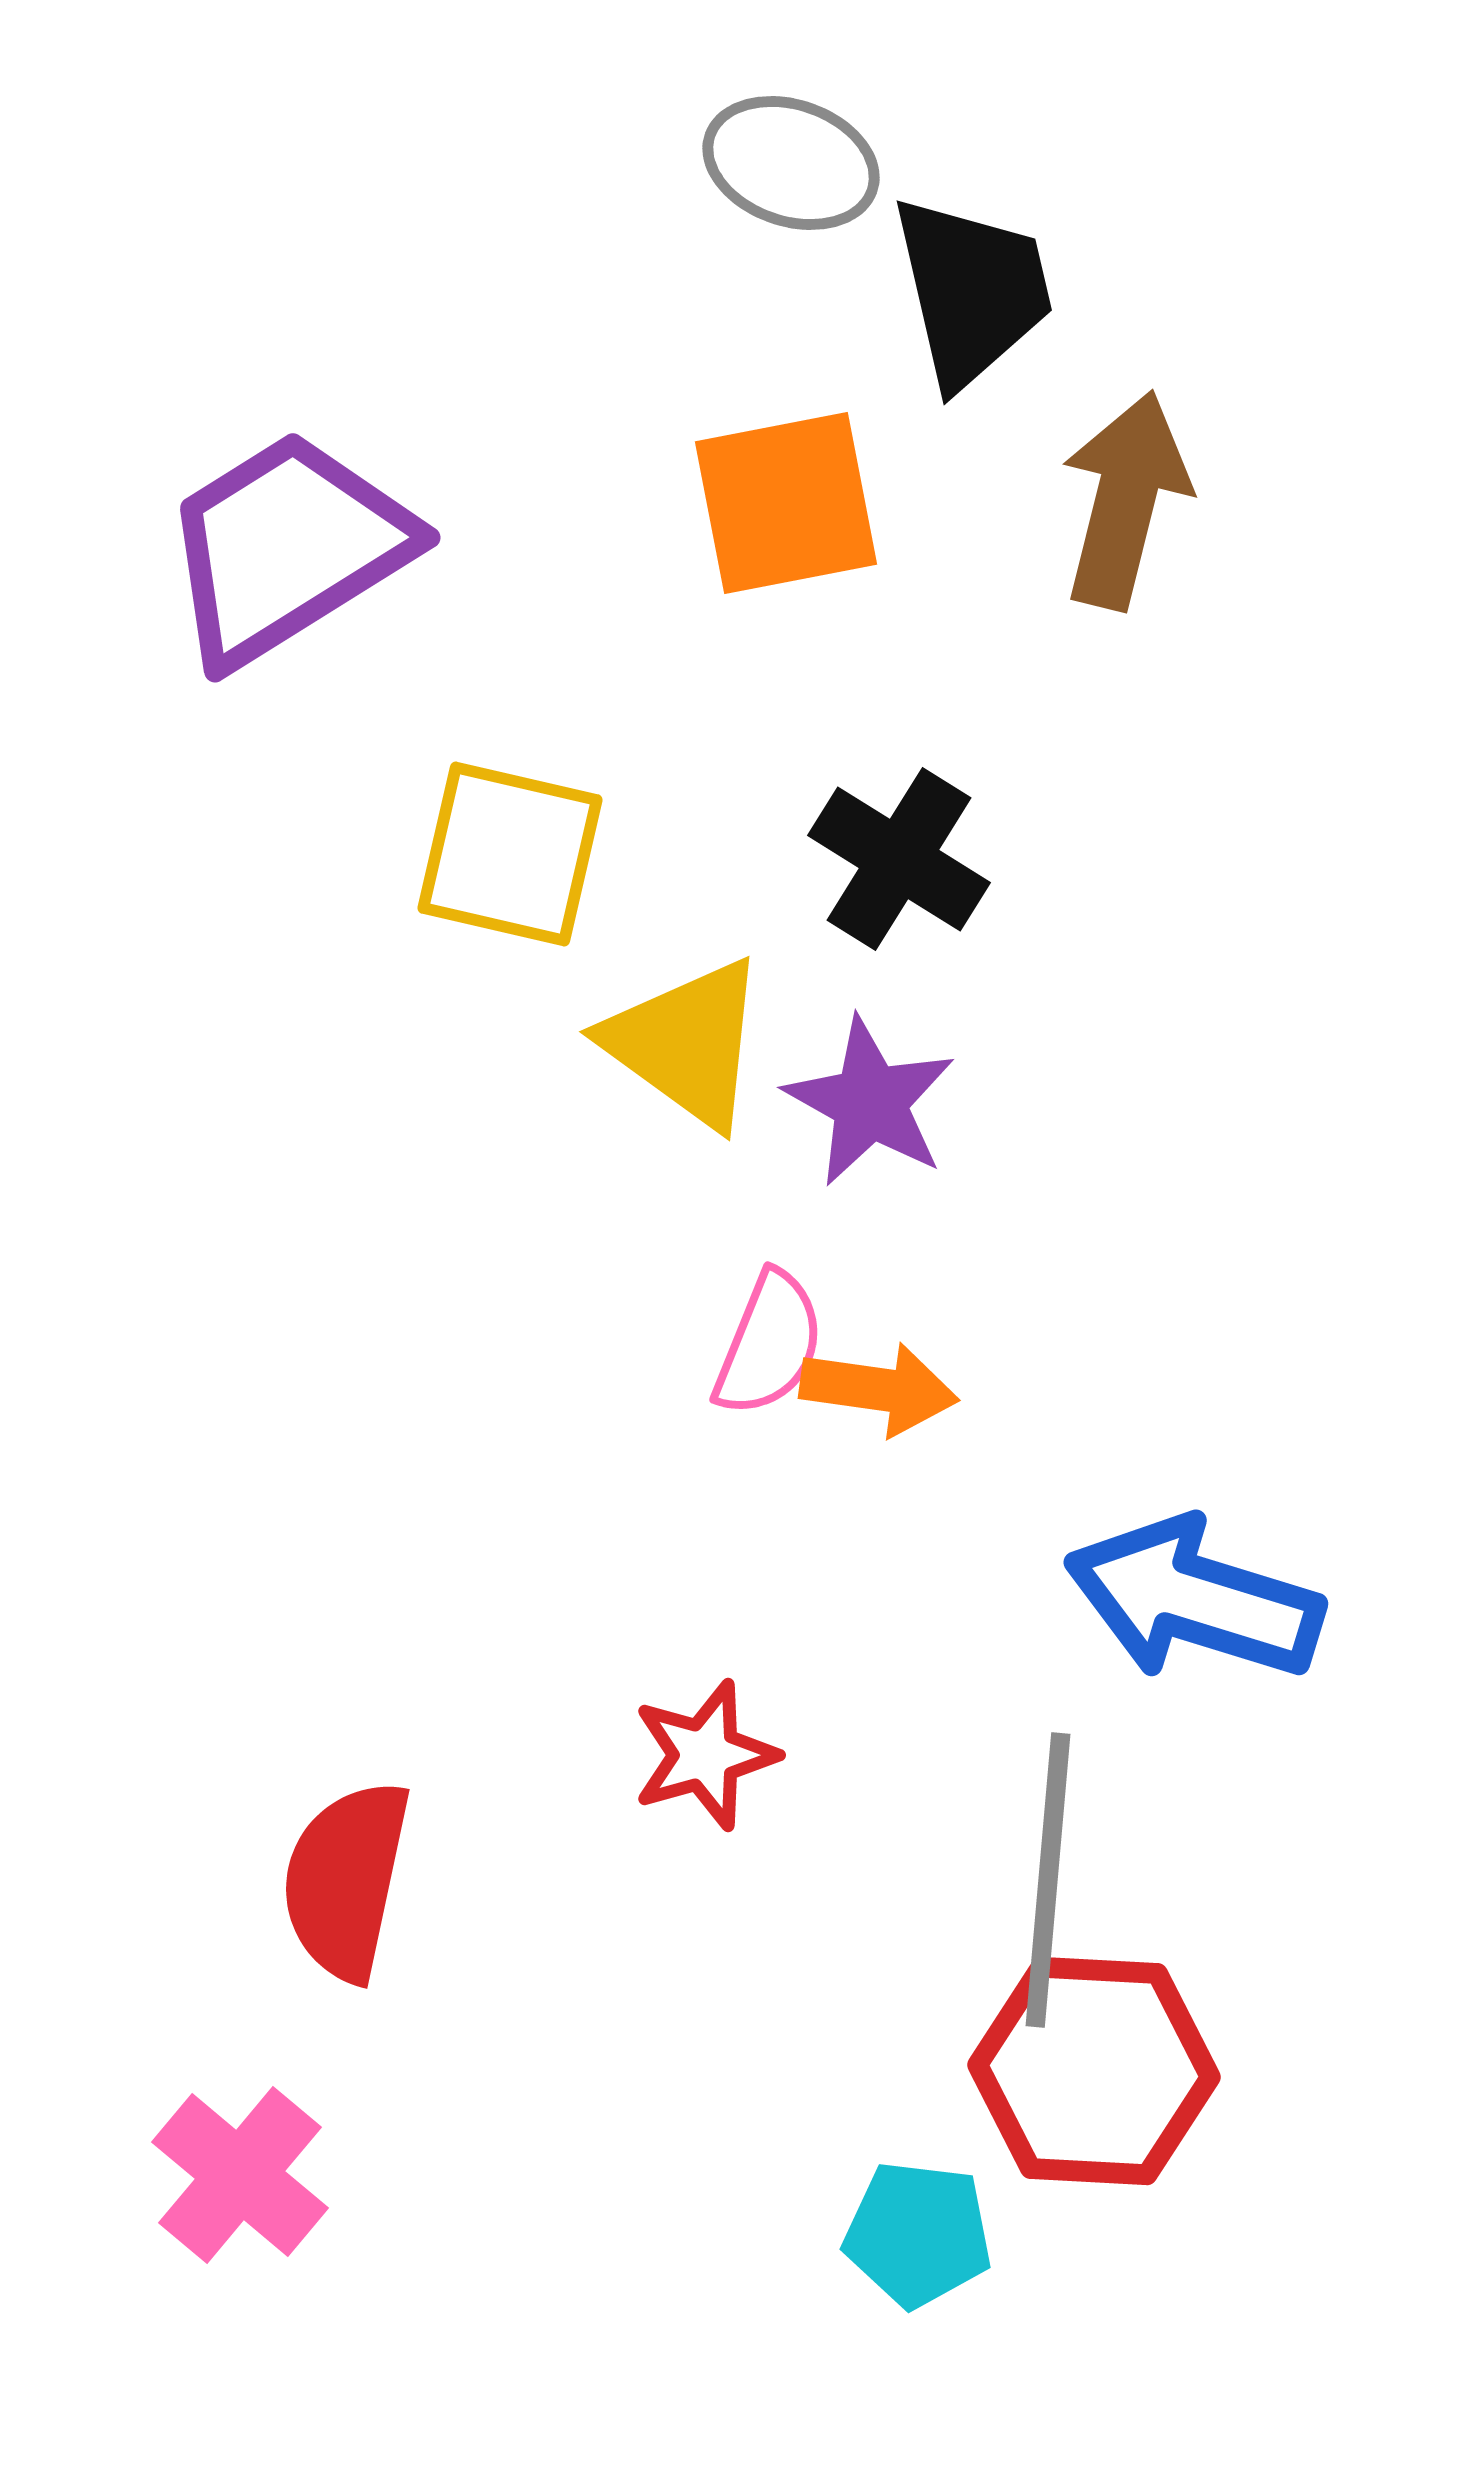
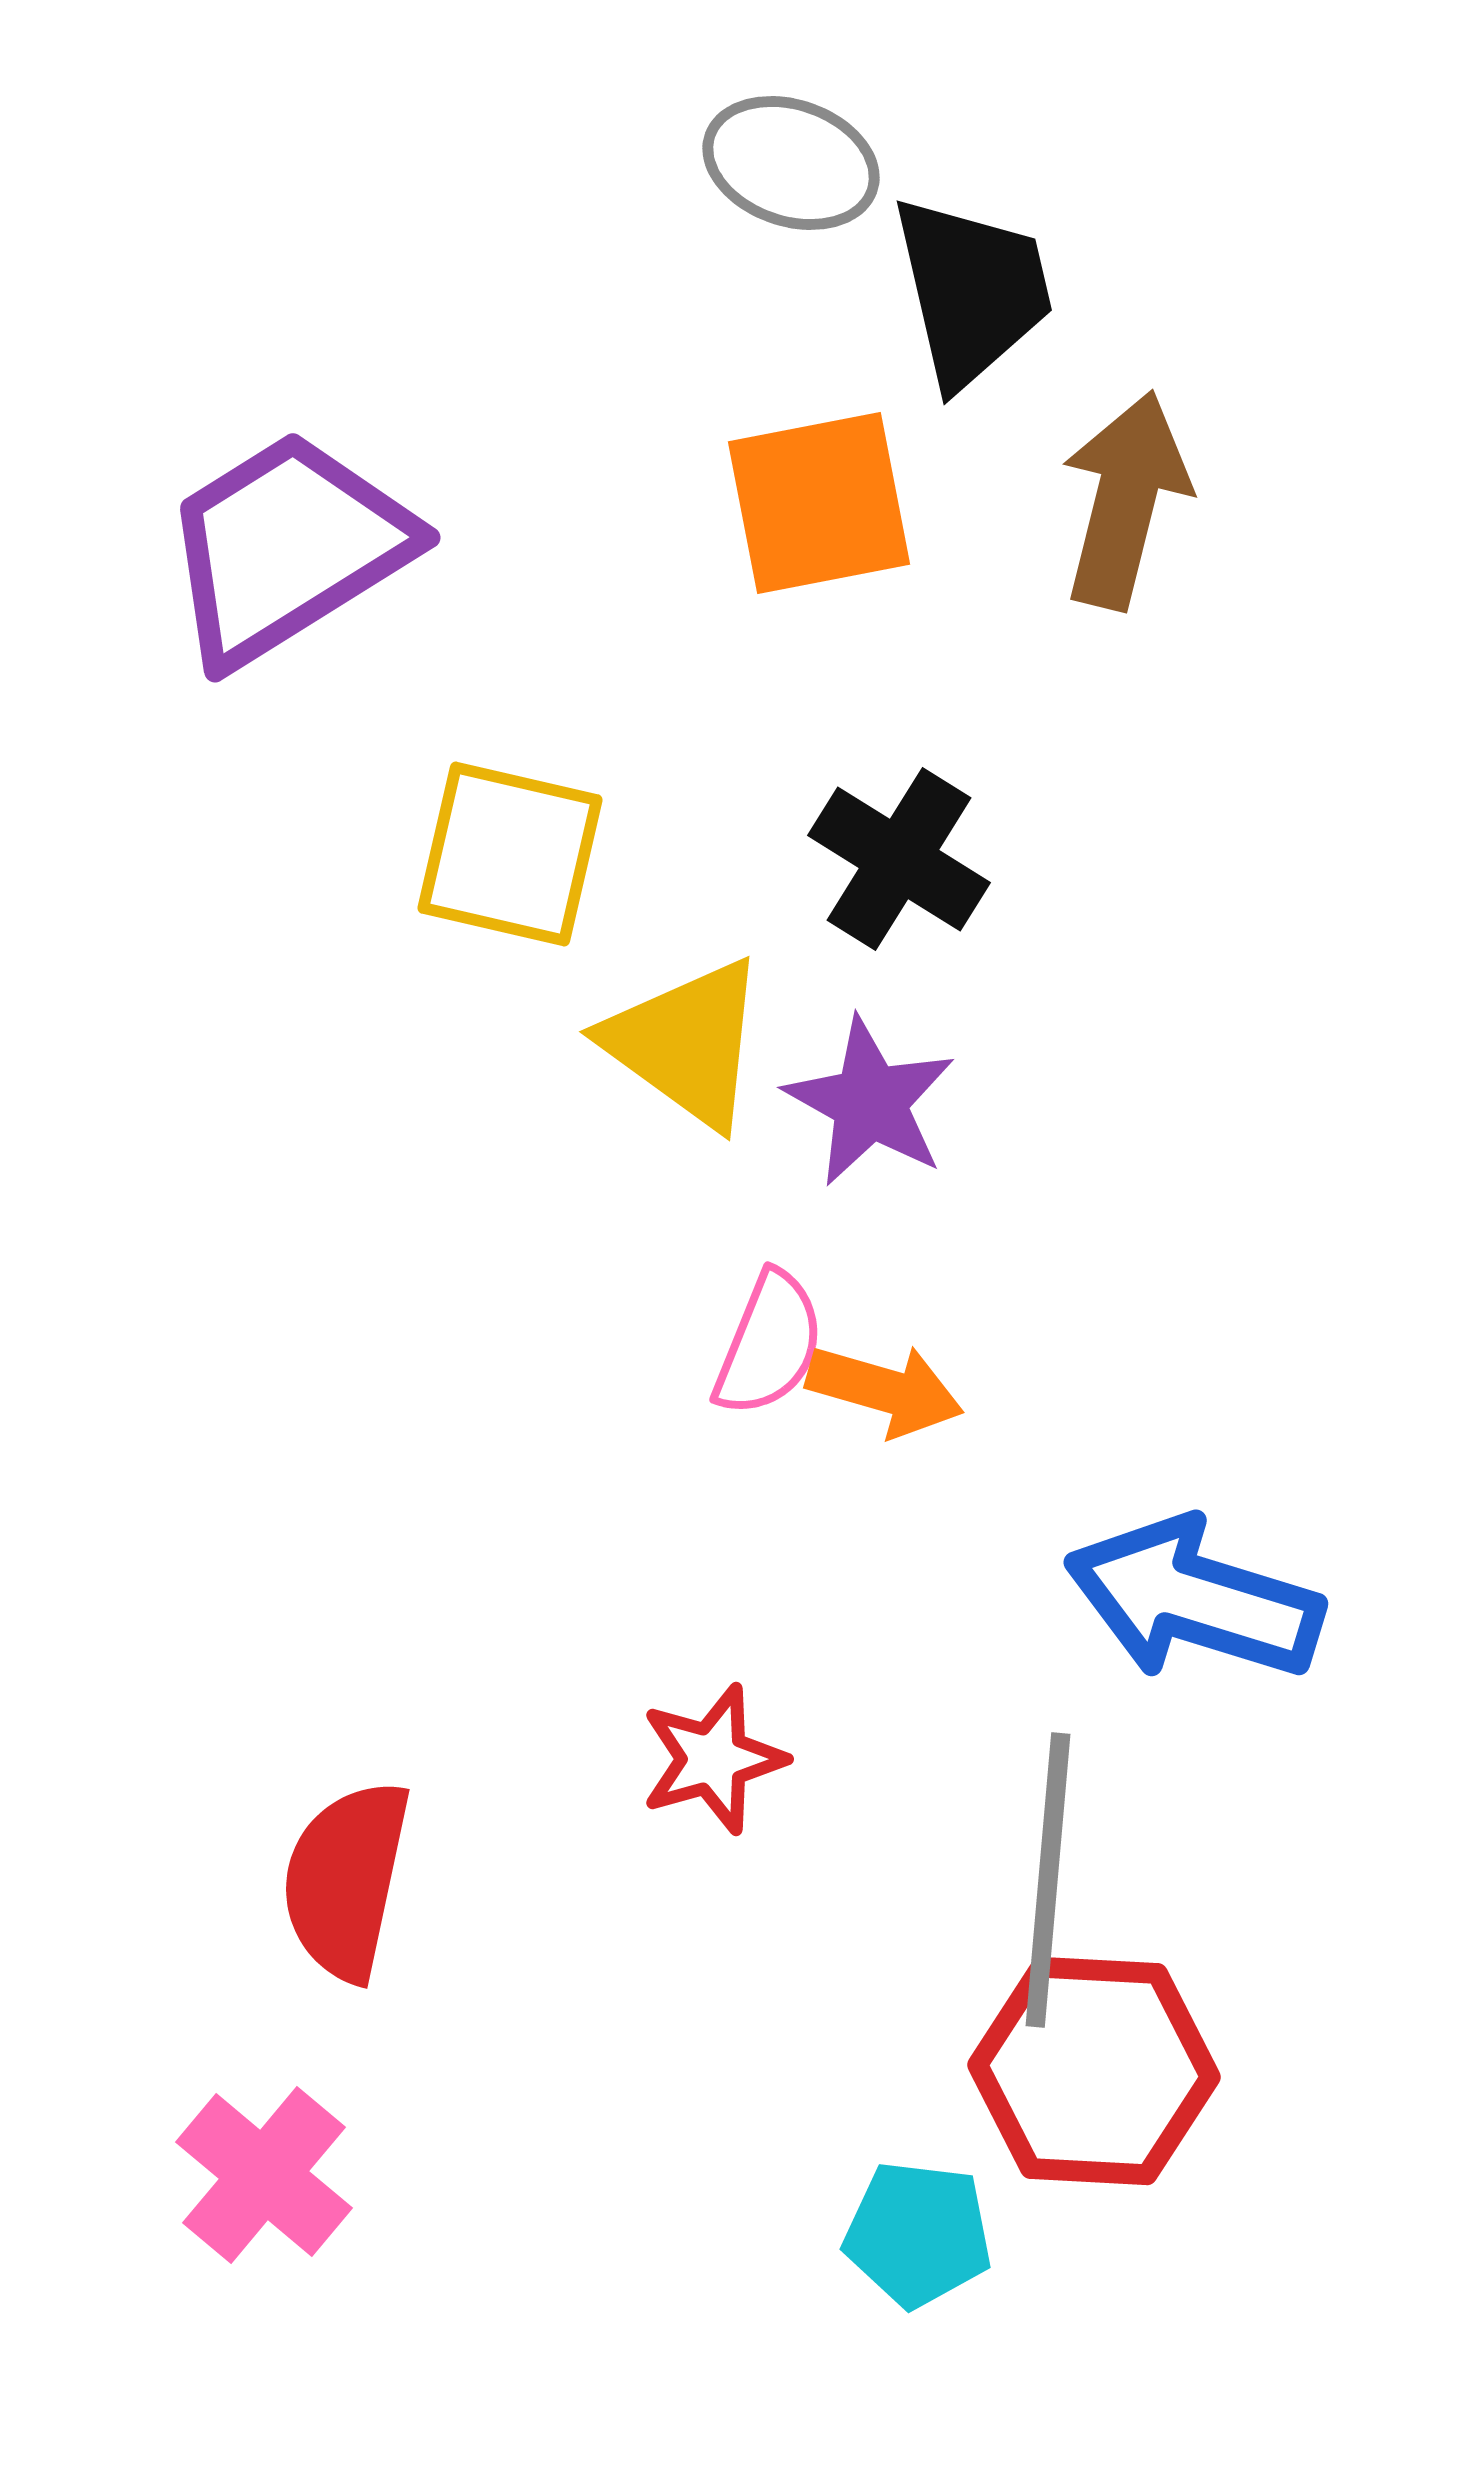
orange square: moved 33 px right
orange arrow: moved 6 px right, 1 px down; rotated 8 degrees clockwise
red star: moved 8 px right, 4 px down
pink cross: moved 24 px right
